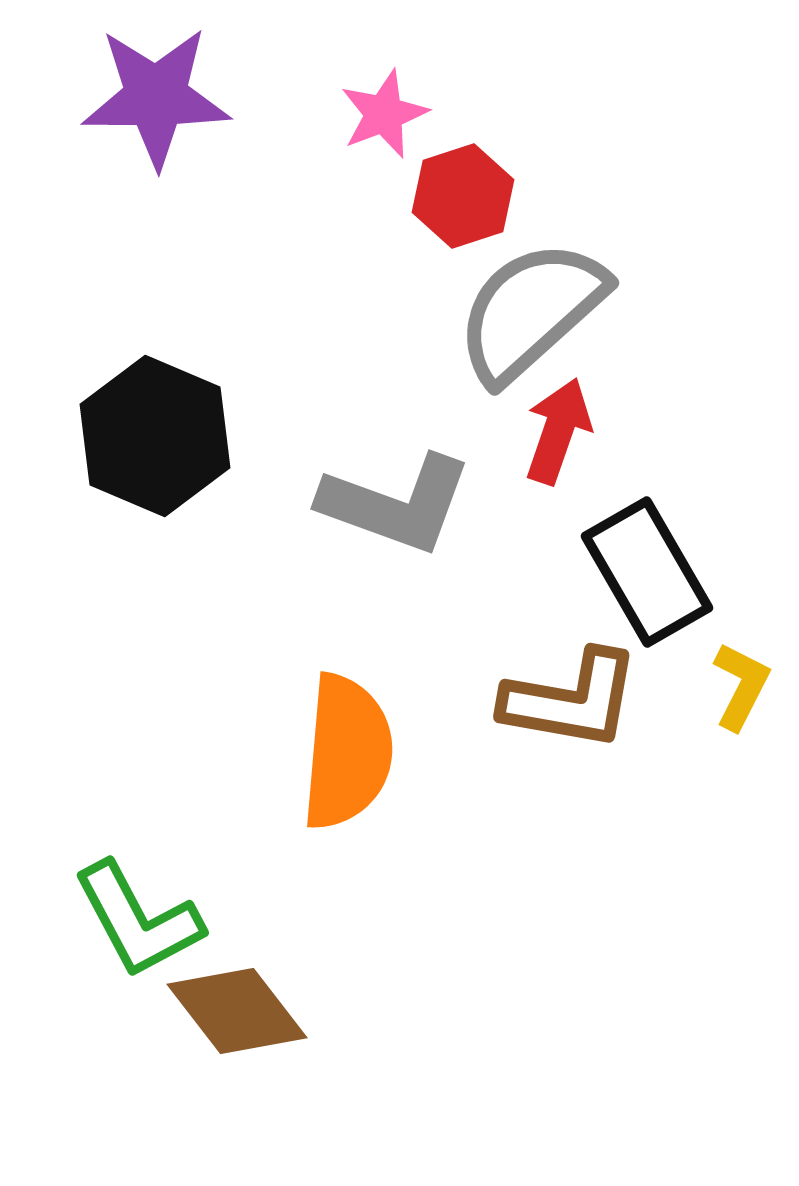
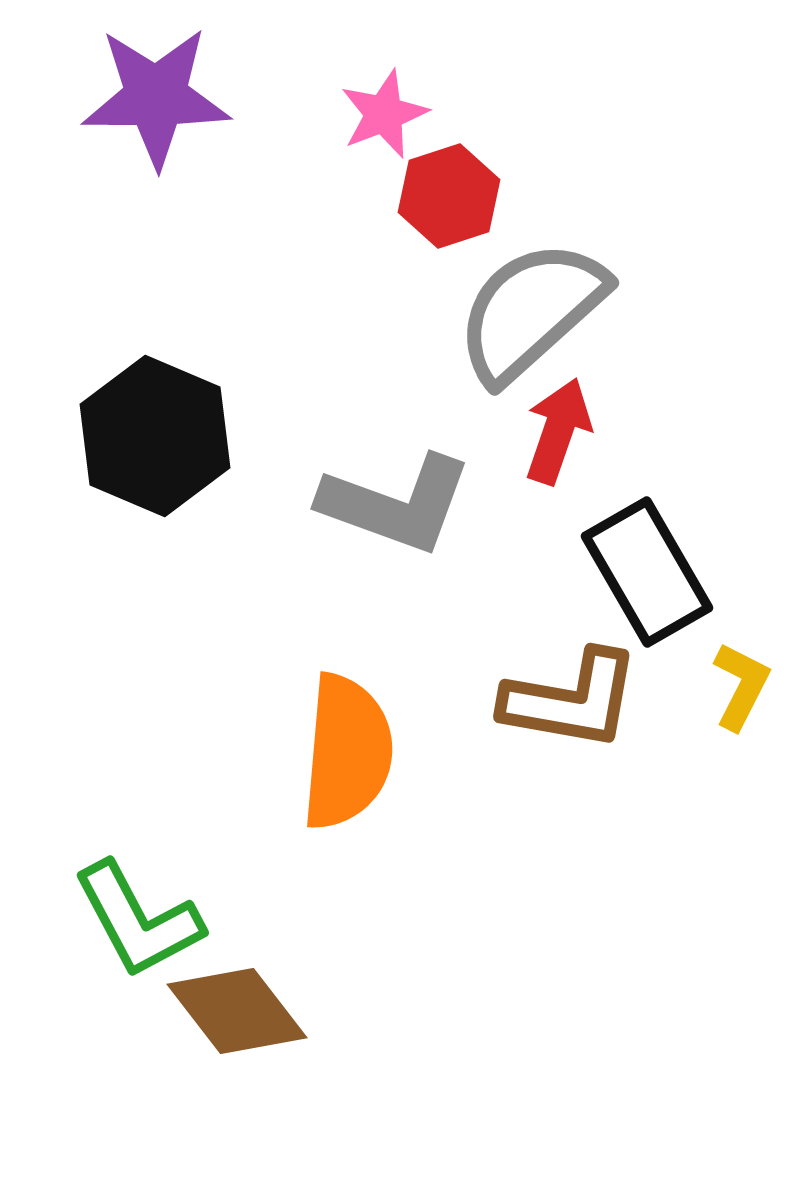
red hexagon: moved 14 px left
